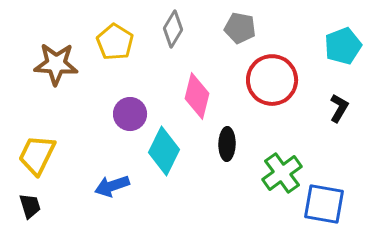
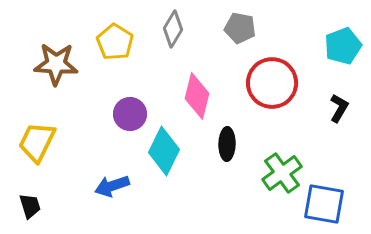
red circle: moved 3 px down
yellow trapezoid: moved 13 px up
